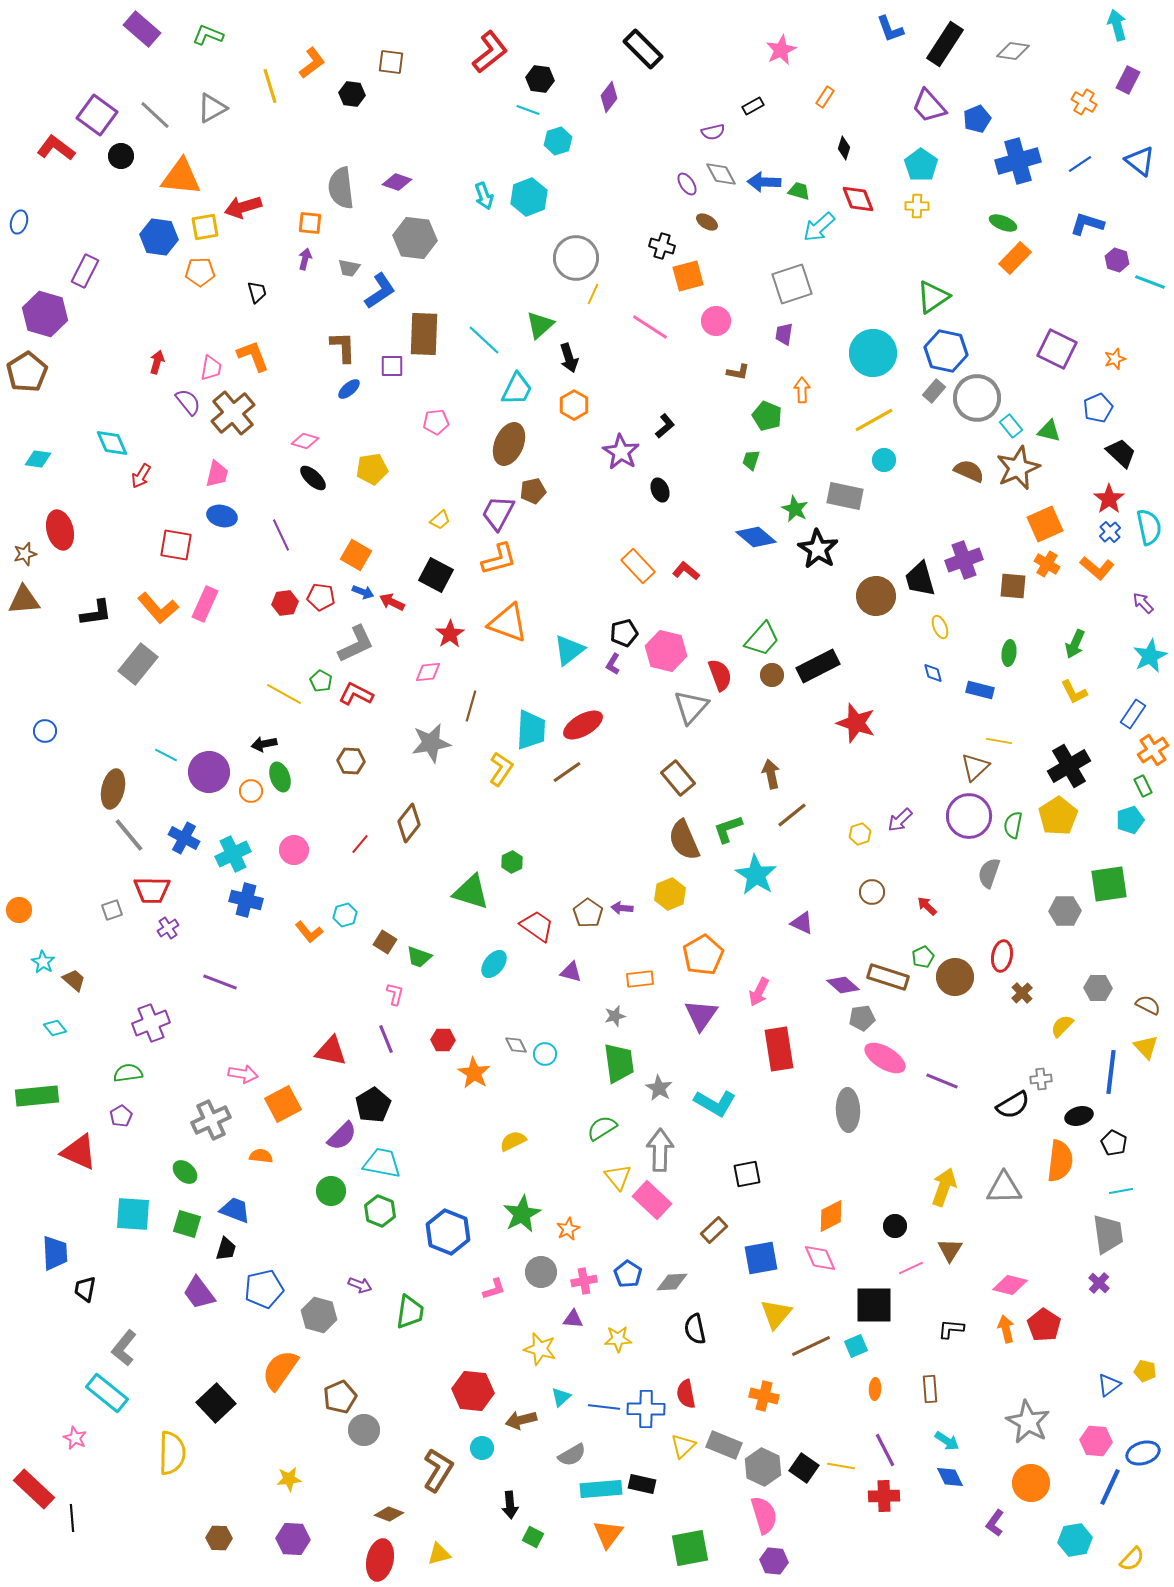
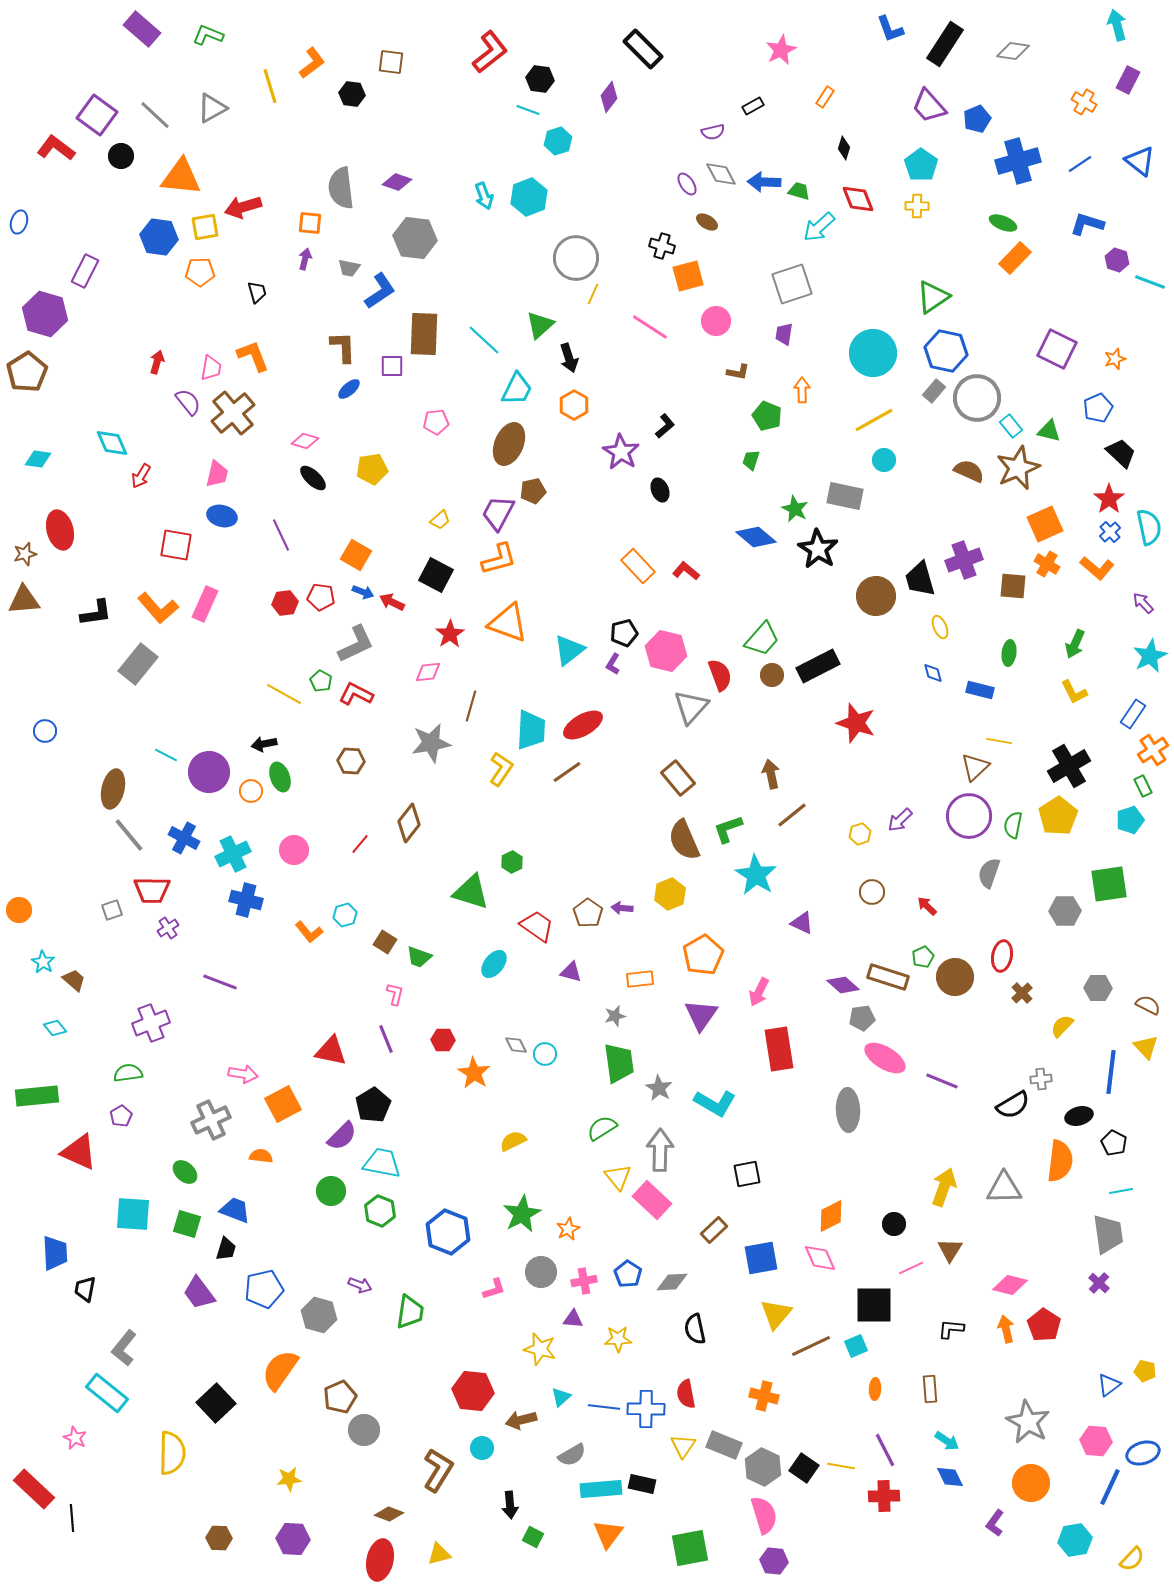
black circle at (895, 1226): moved 1 px left, 2 px up
yellow triangle at (683, 1446): rotated 12 degrees counterclockwise
